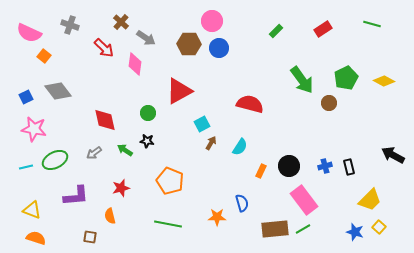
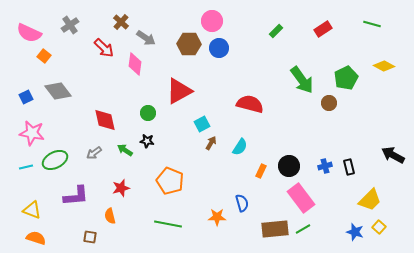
gray cross at (70, 25): rotated 36 degrees clockwise
yellow diamond at (384, 81): moved 15 px up
pink star at (34, 129): moved 2 px left, 4 px down
pink rectangle at (304, 200): moved 3 px left, 2 px up
